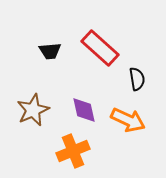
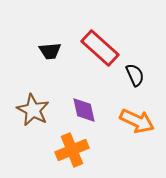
black semicircle: moved 2 px left, 4 px up; rotated 15 degrees counterclockwise
brown star: rotated 20 degrees counterclockwise
orange arrow: moved 9 px right, 1 px down
orange cross: moved 1 px left, 1 px up
